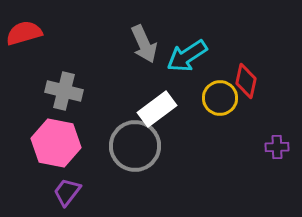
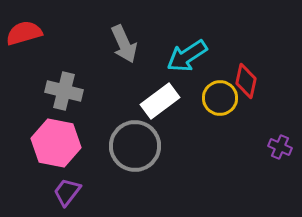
gray arrow: moved 20 px left
white rectangle: moved 3 px right, 8 px up
purple cross: moved 3 px right; rotated 25 degrees clockwise
